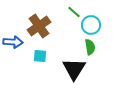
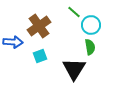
cyan square: rotated 24 degrees counterclockwise
